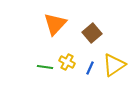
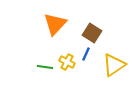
brown square: rotated 18 degrees counterclockwise
blue line: moved 4 px left, 14 px up
